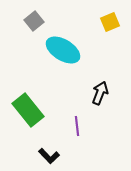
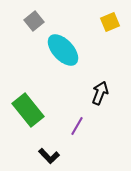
cyan ellipse: rotated 16 degrees clockwise
purple line: rotated 36 degrees clockwise
